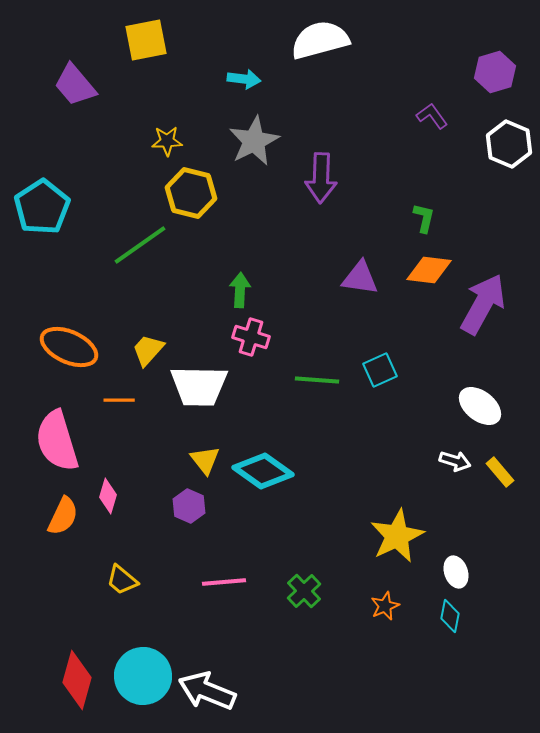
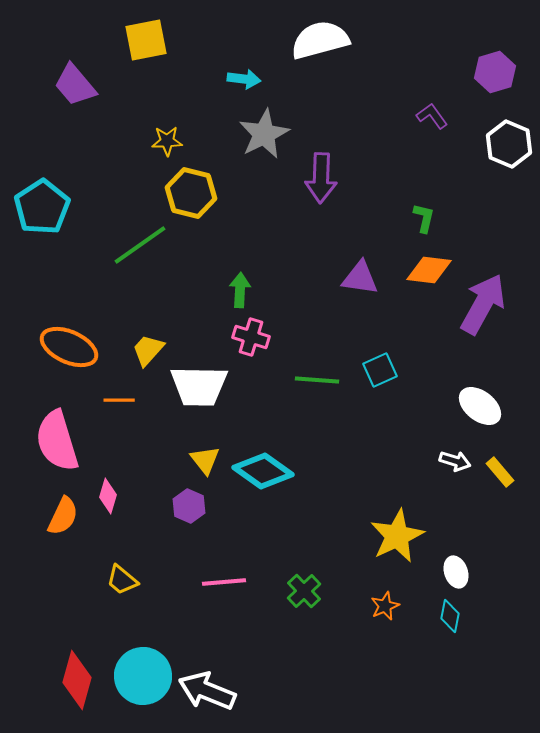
gray star at (254, 141): moved 10 px right, 7 px up
